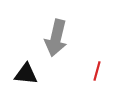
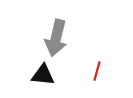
black triangle: moved 17 px right, 1 px down
